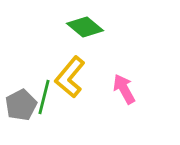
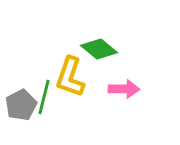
green diamond: moved 14 px right, 22 px down
yellow L-shape: rotated 21 degrees counterclockwise
pink arrow: rotated 120 degrees clockwise
